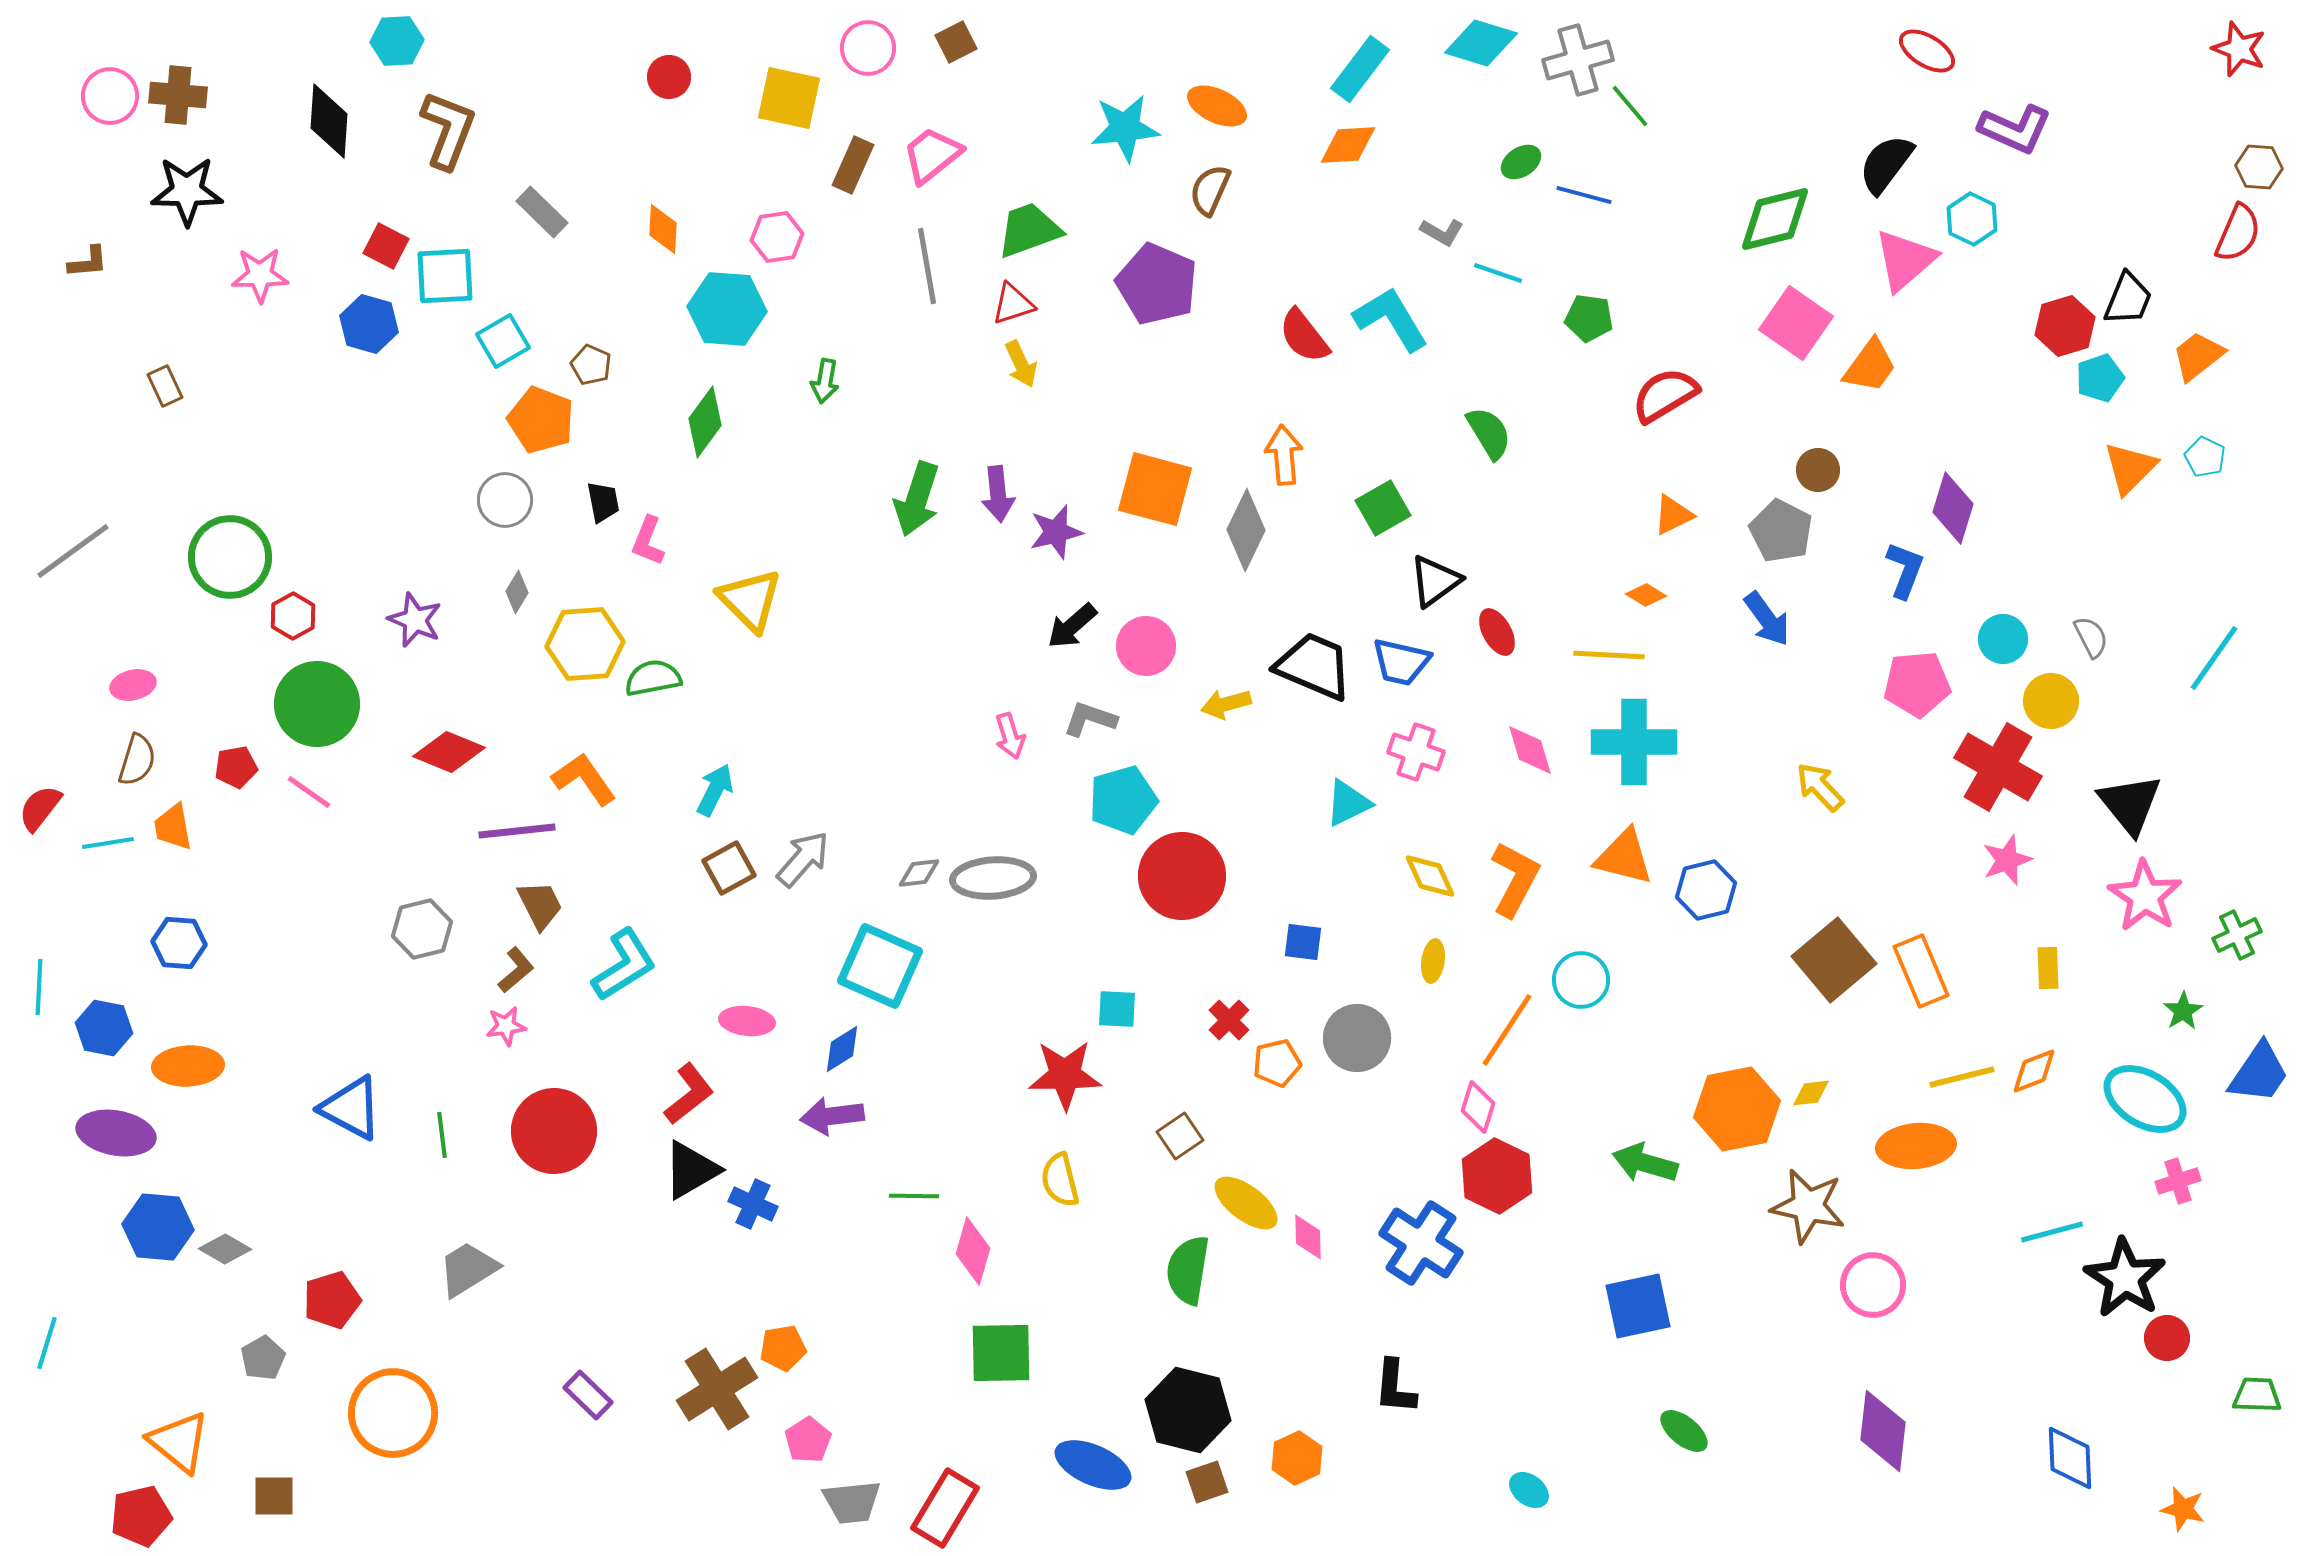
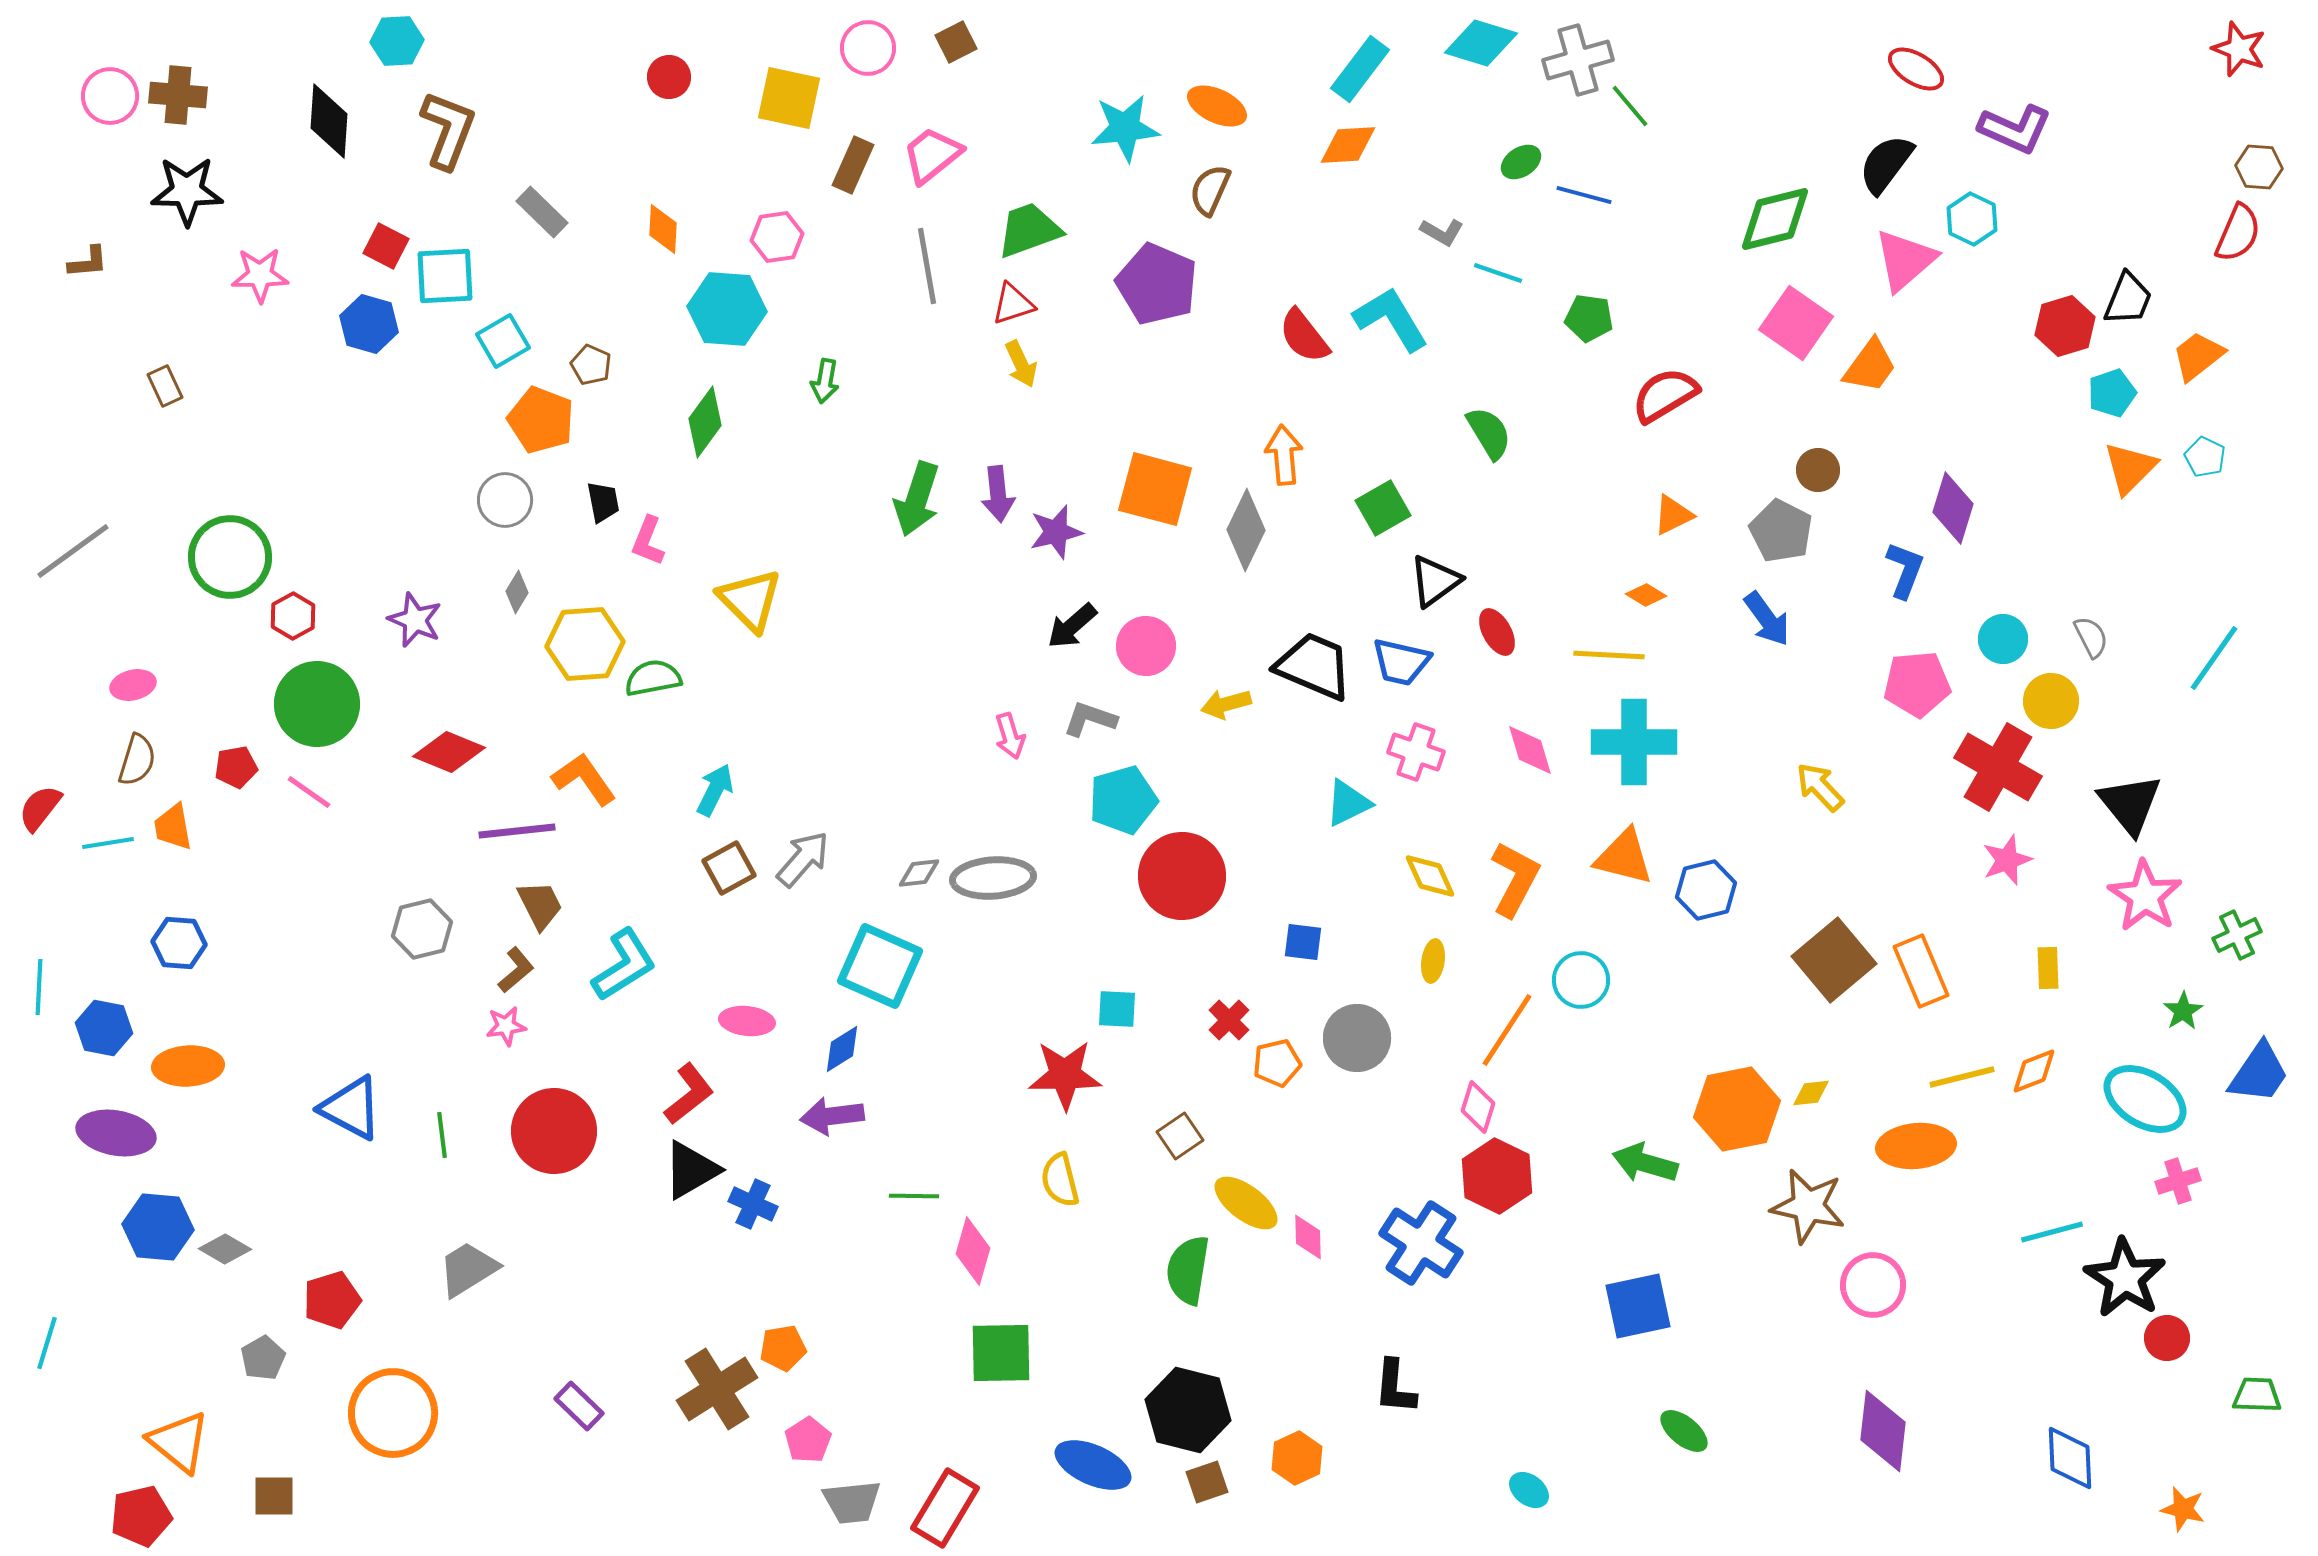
red ellipse at (1927, 51): moved 11 px left, 18 px down
cyan pentagon at (2100, 378): moved 12 px right, 15 px down
purple rectangle at (588, 1395): moved 9 px left, 11 px down
